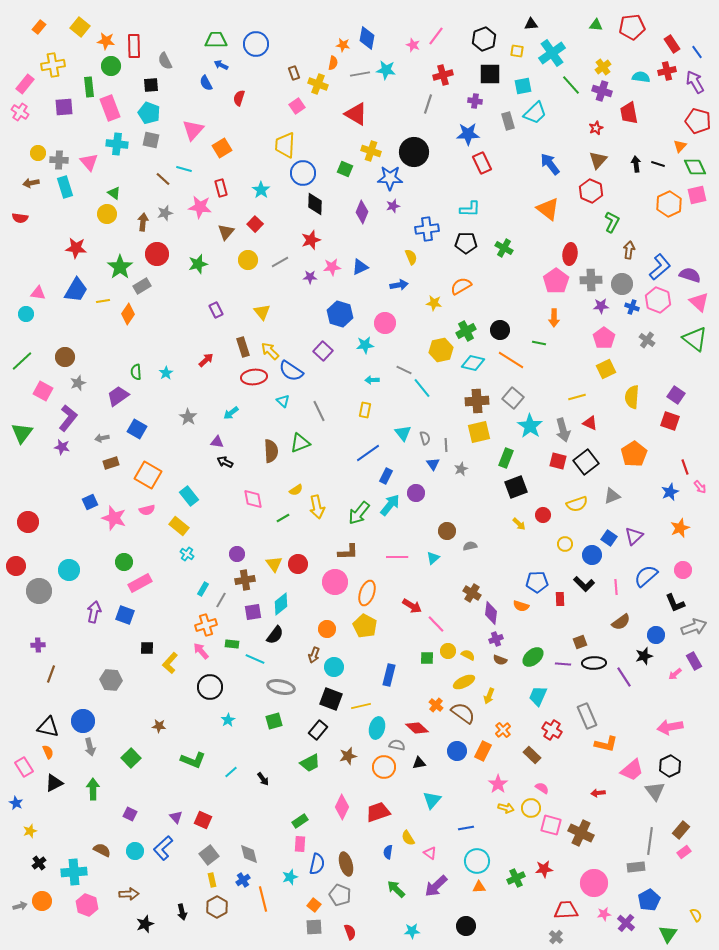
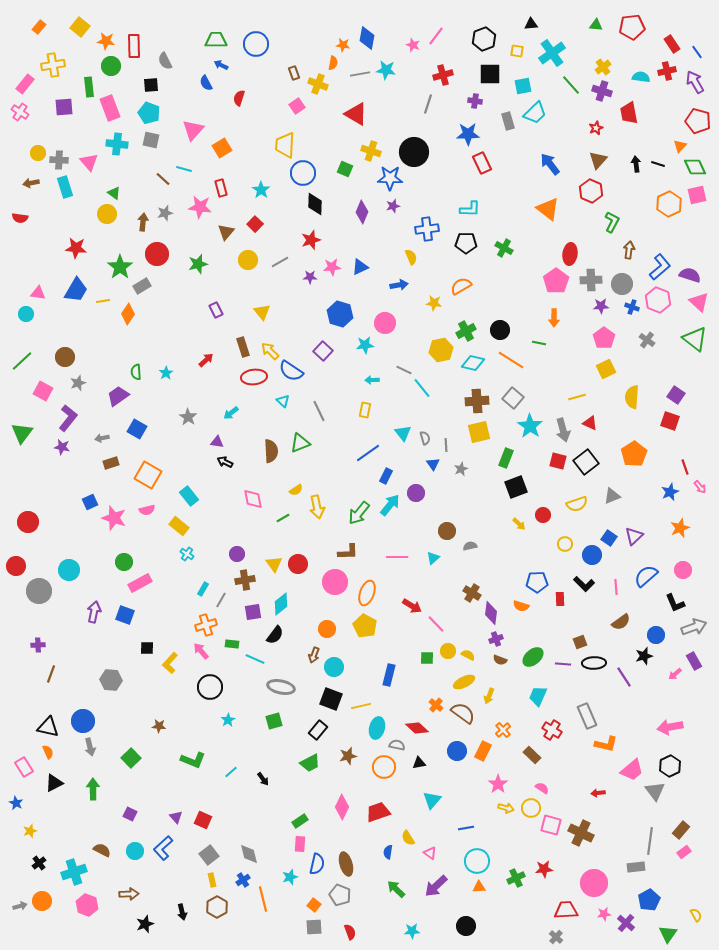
cyan cross at (74, 872): rotated 15 degrees counterclockwise
